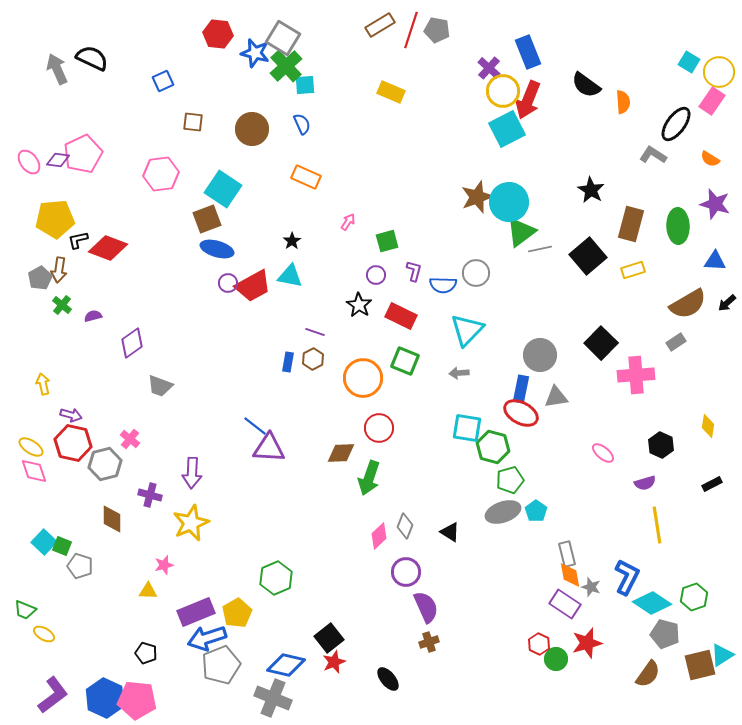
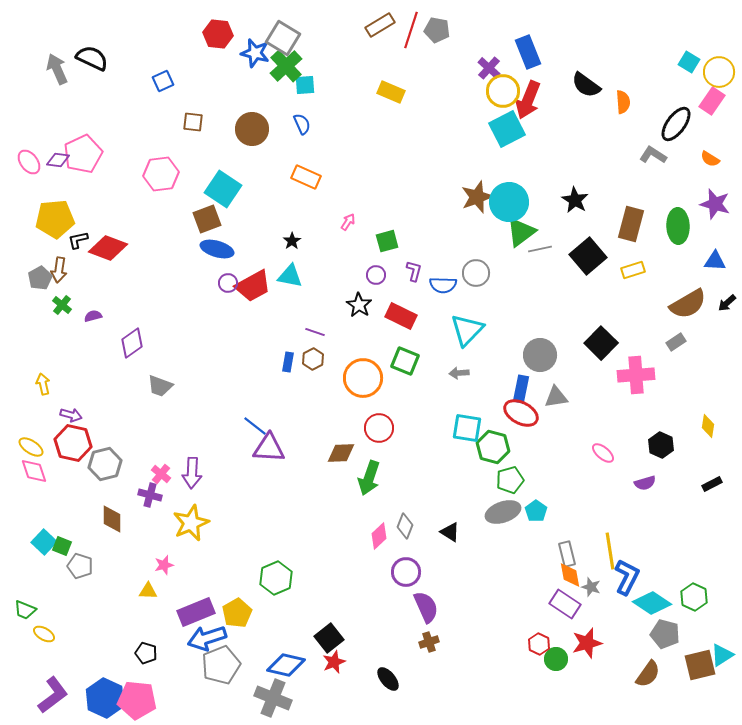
black star at (591, 190): moved 16 px left, 10 px down
pink cross at (130, 439): moved 31 px right, 35 px down
yellow line at (657, 525): moved 47 px left, 26 px down
green hexagon at (694, 597): rotated 16 degrees counterclockwise
